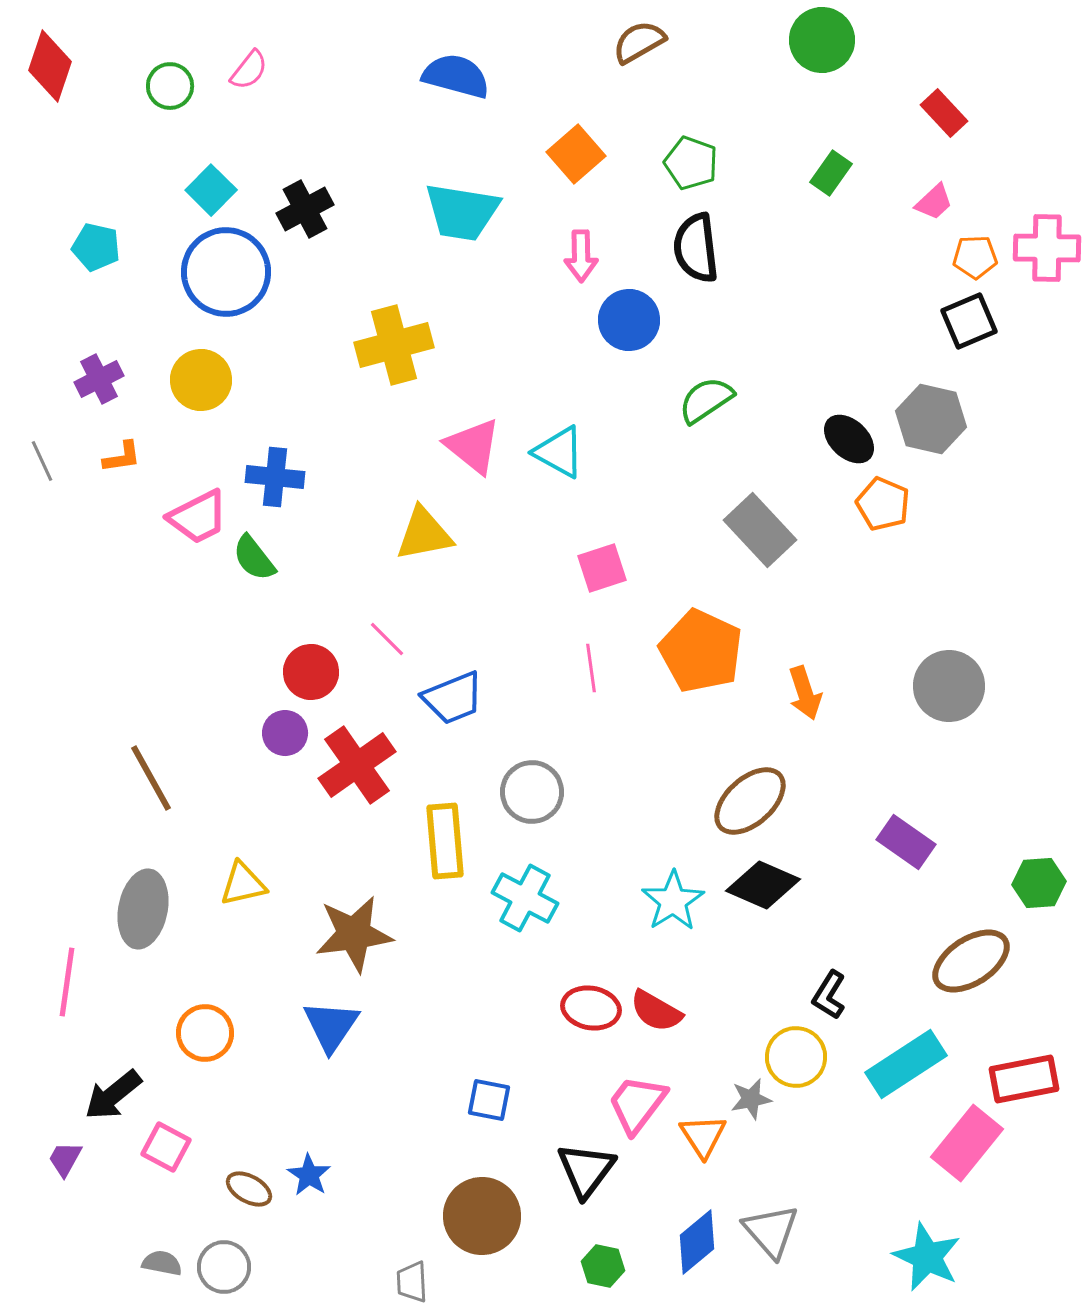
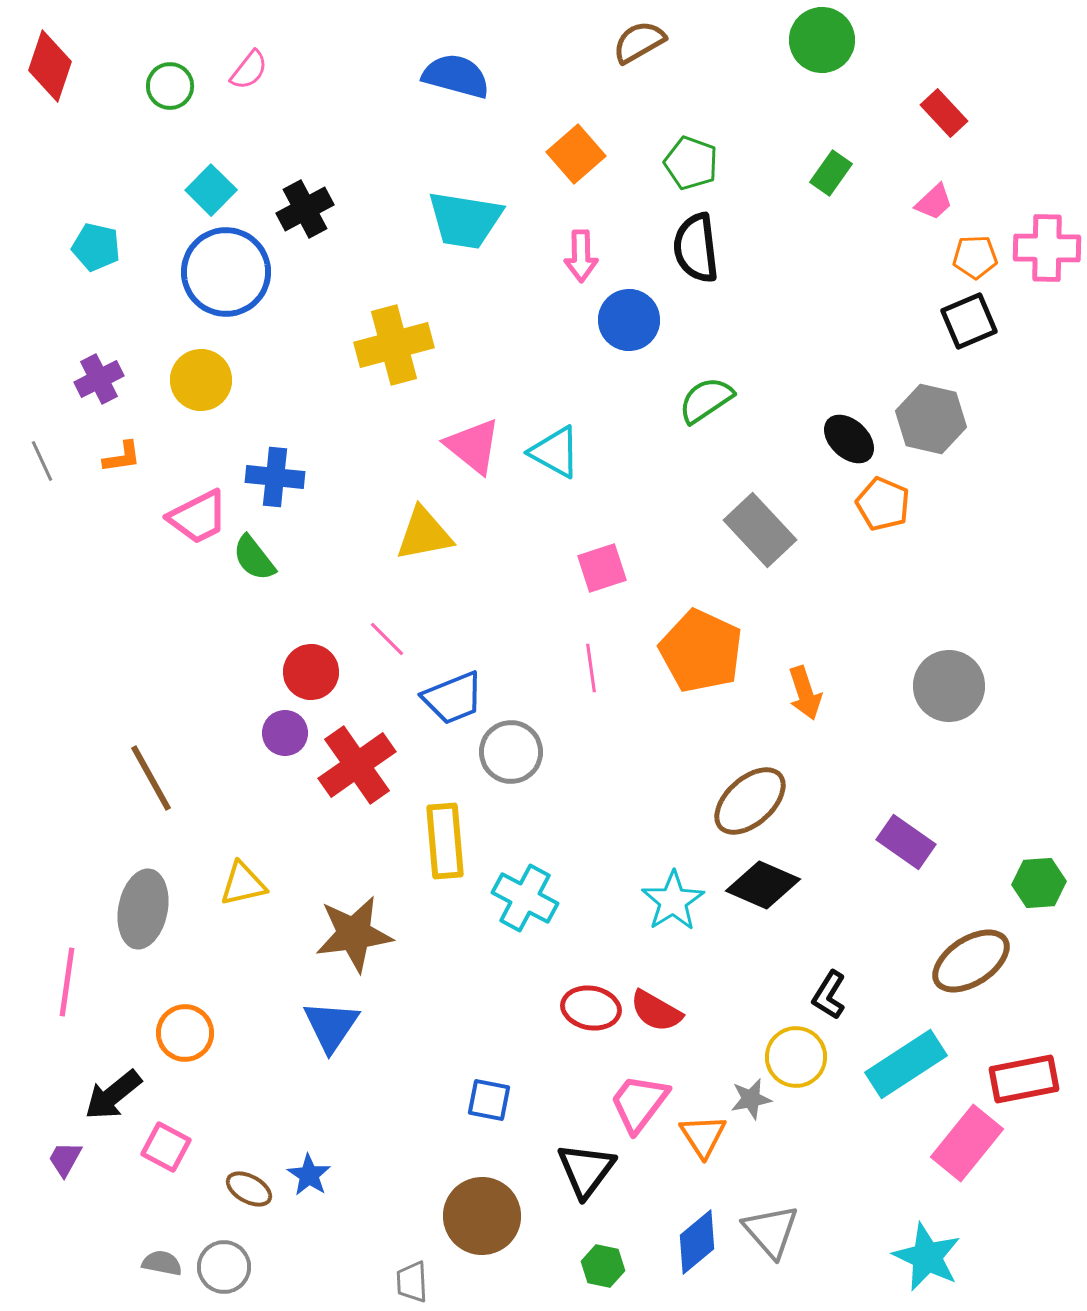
cyan trapezoid at (462, 212): moved 3 px right, 8 px down
cyan triangle at (559, 452): moved 4 px left
gray circle at (532, 792): moved 21 px left, 40 px up
orange circle at (205, 1033): moved 20 px left
pink trapezoid at (637, 1104): moved 2 px right, 1 px up
